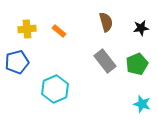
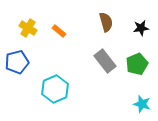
yellow cross: moved 1 px right, 1 px up; rotated 36 degrees clockwise
